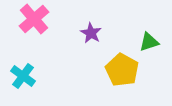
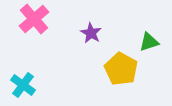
yellow pentagon: moved 1 px left, 1 px up
cyan cross: moved 9 px down
